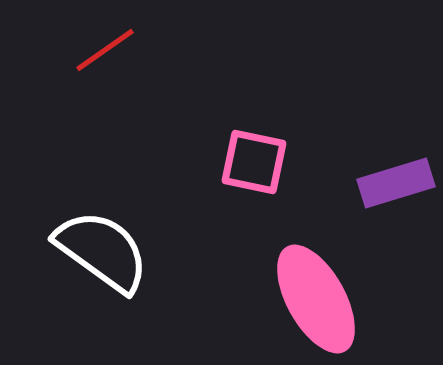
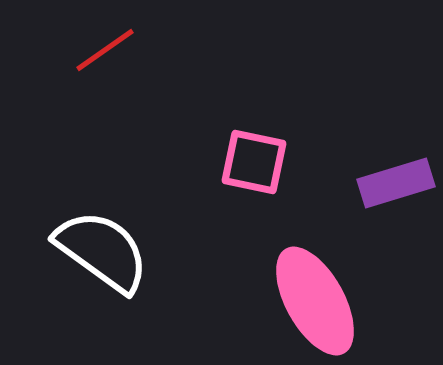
pink ellipse: moved 1 px left, 2 px down
